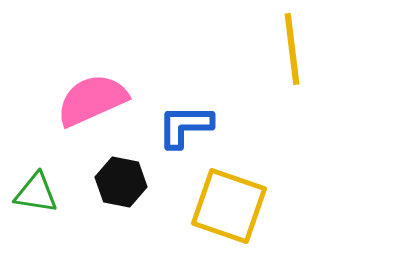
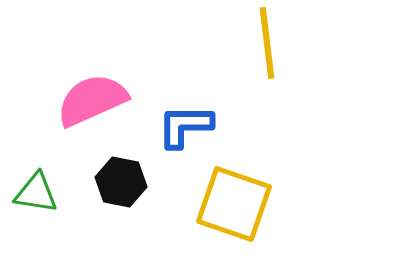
yellow line: moved 25 px left, 6 px up
yellow square: moved 5 px right, 2 px up
